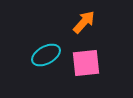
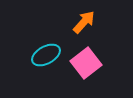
pink square: rotated 32 degrees counterclockwise
